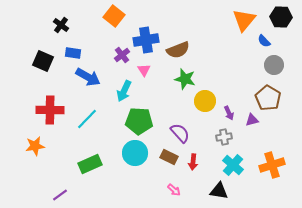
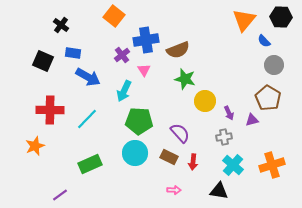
orange star: rotated 12 degrees counterclockwise
pink arrow: rotated 40 degrees counterclockwise
